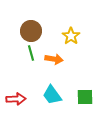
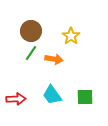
green line: rotated 49 degrees clockwise
